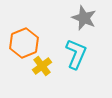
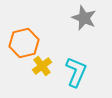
orange hexagon: rotated 8 degrees clockwise
cyan L-shape: moved 18 px down
